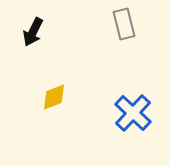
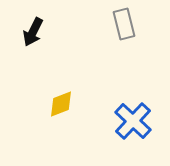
yellow diamond: moved 7 px right, 7 px down
blue cross: moved 8 px down
